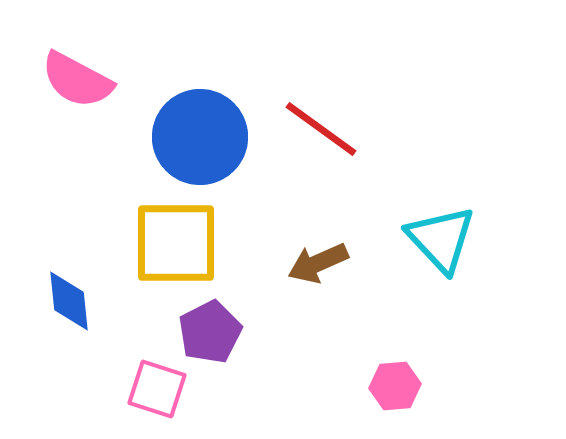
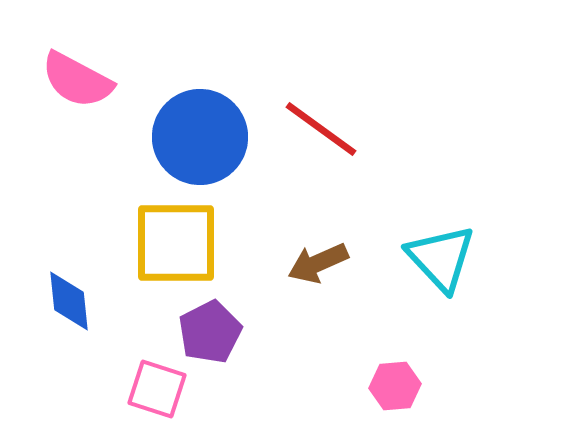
cyan triangle: moved 19 px down
